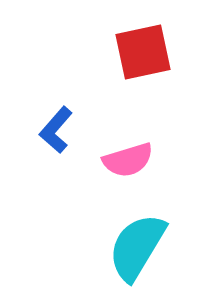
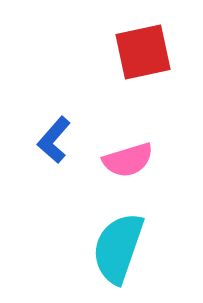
blue L-shape: moved 2 px left, 10 px down
cyan semicircle: moved 19 px left, 1 px down; rotated 12 degrees counterclockwise
